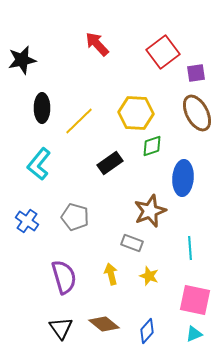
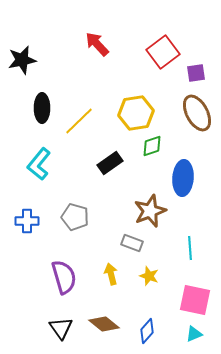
yellow hexagon: rotated 12 degrees counterclockwise
blue cross: rotated 35 degrees counterclockwise
